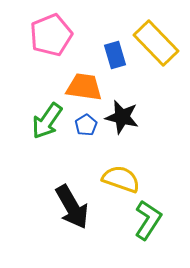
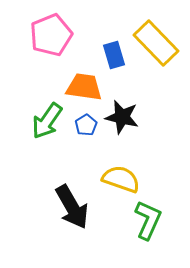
blue rectangle: moved 1 px left
green L-shape: rotated 9 degrees counterclockwise
